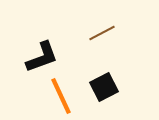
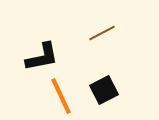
black L-shape: rotated 9 degrees clockwise
black square: moved 3 px down
